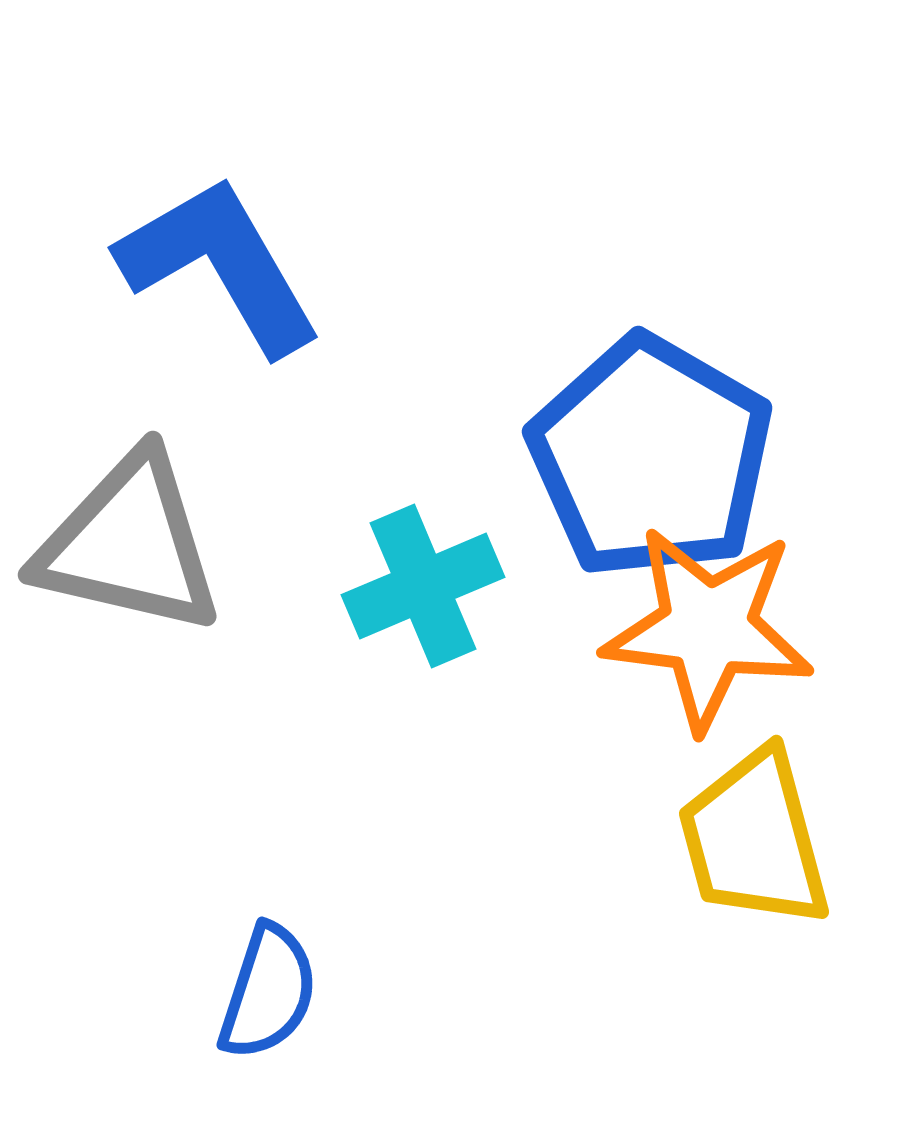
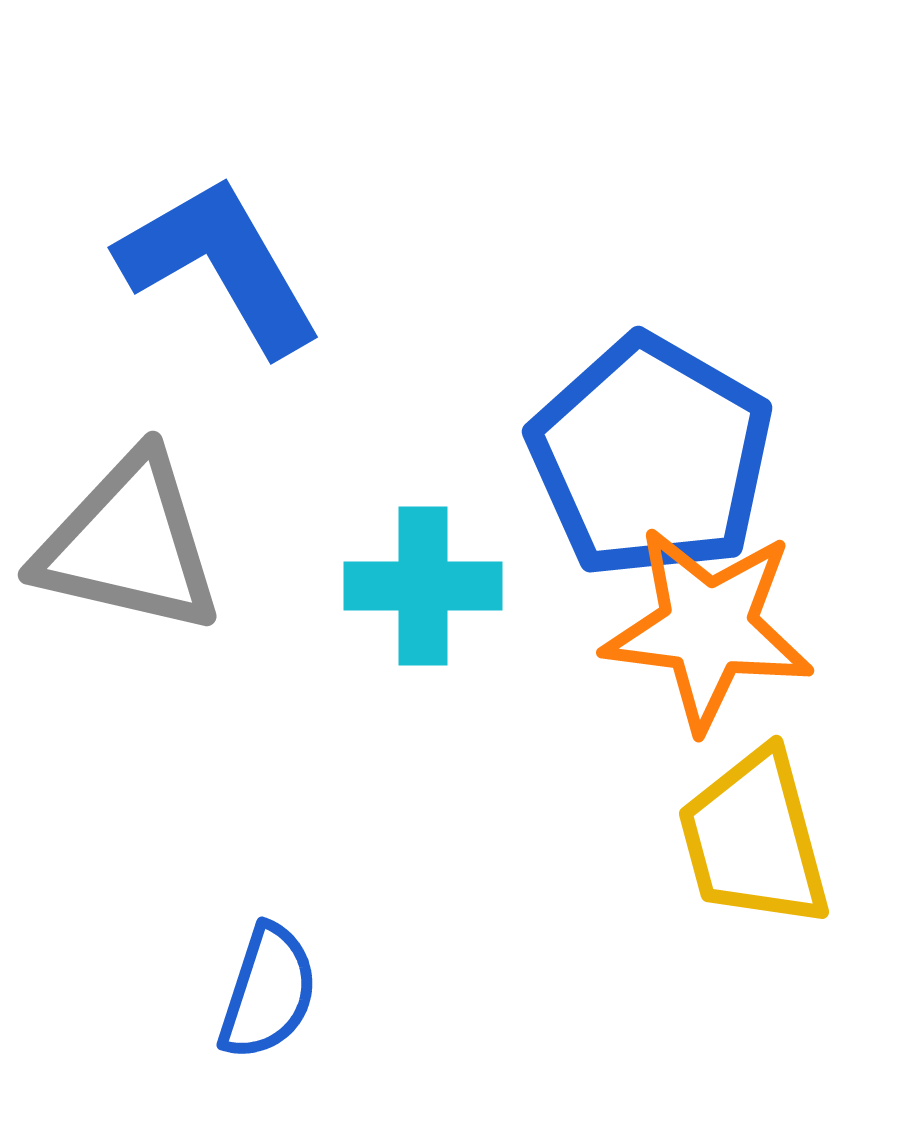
cyan cross: rotated 23 degrees clockwise
